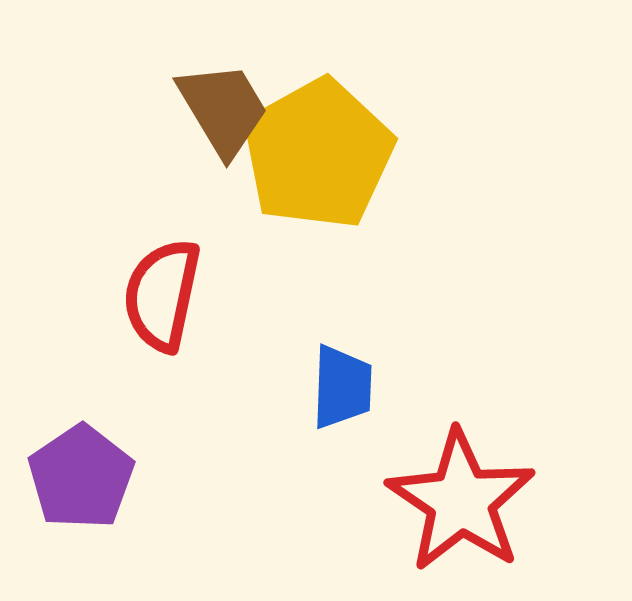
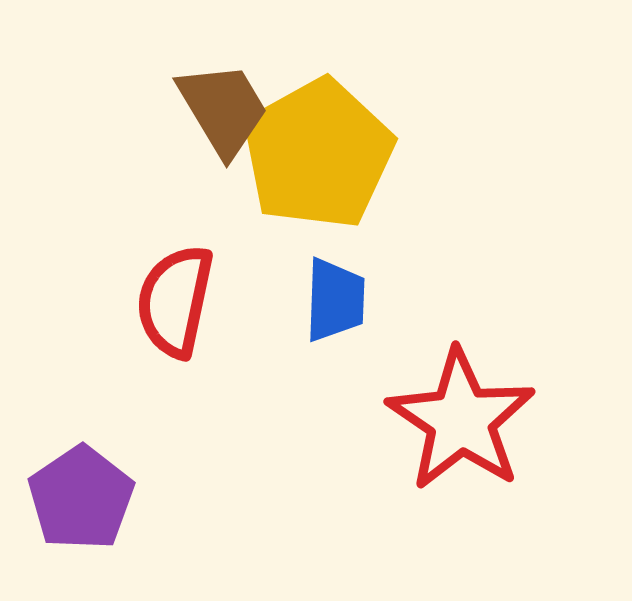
red semicircle: moved 13 px right, 6 px down
blue trapezoid: moved 7 px left, 87 px up
purple pentagon: moved 21 px down
red star: moved 81 px up
